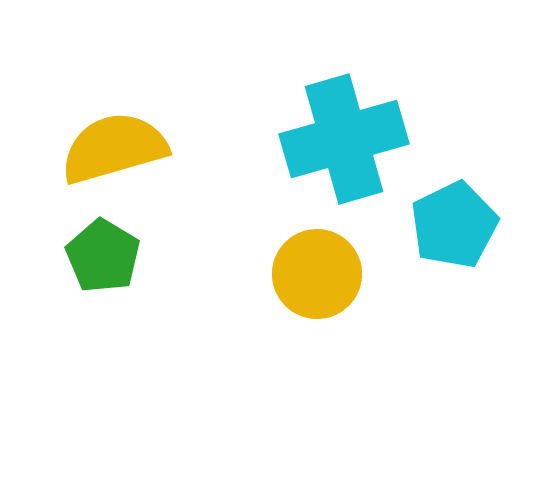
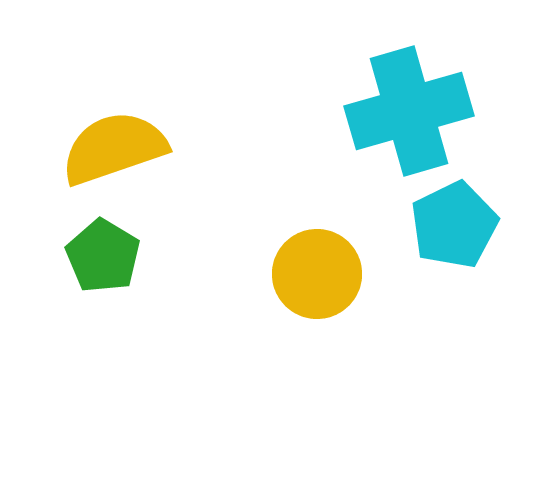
cyan cross: moved 65 px right, 28 px up
yellow semicircle: rotated 3 degrees counterclockwise
